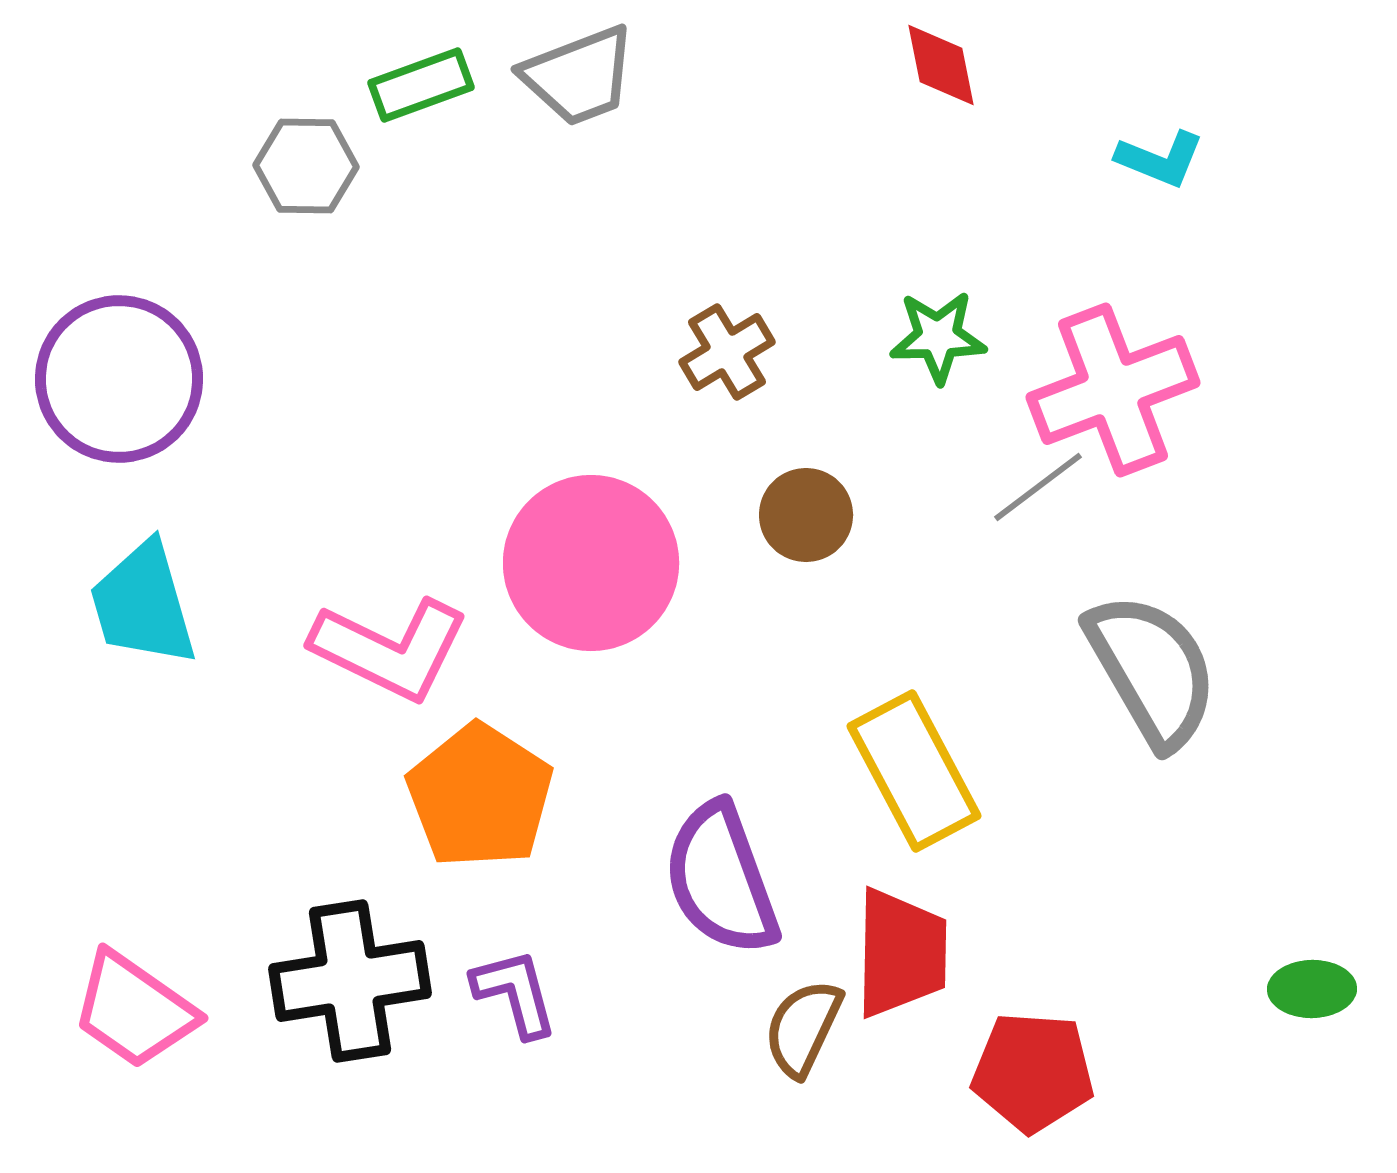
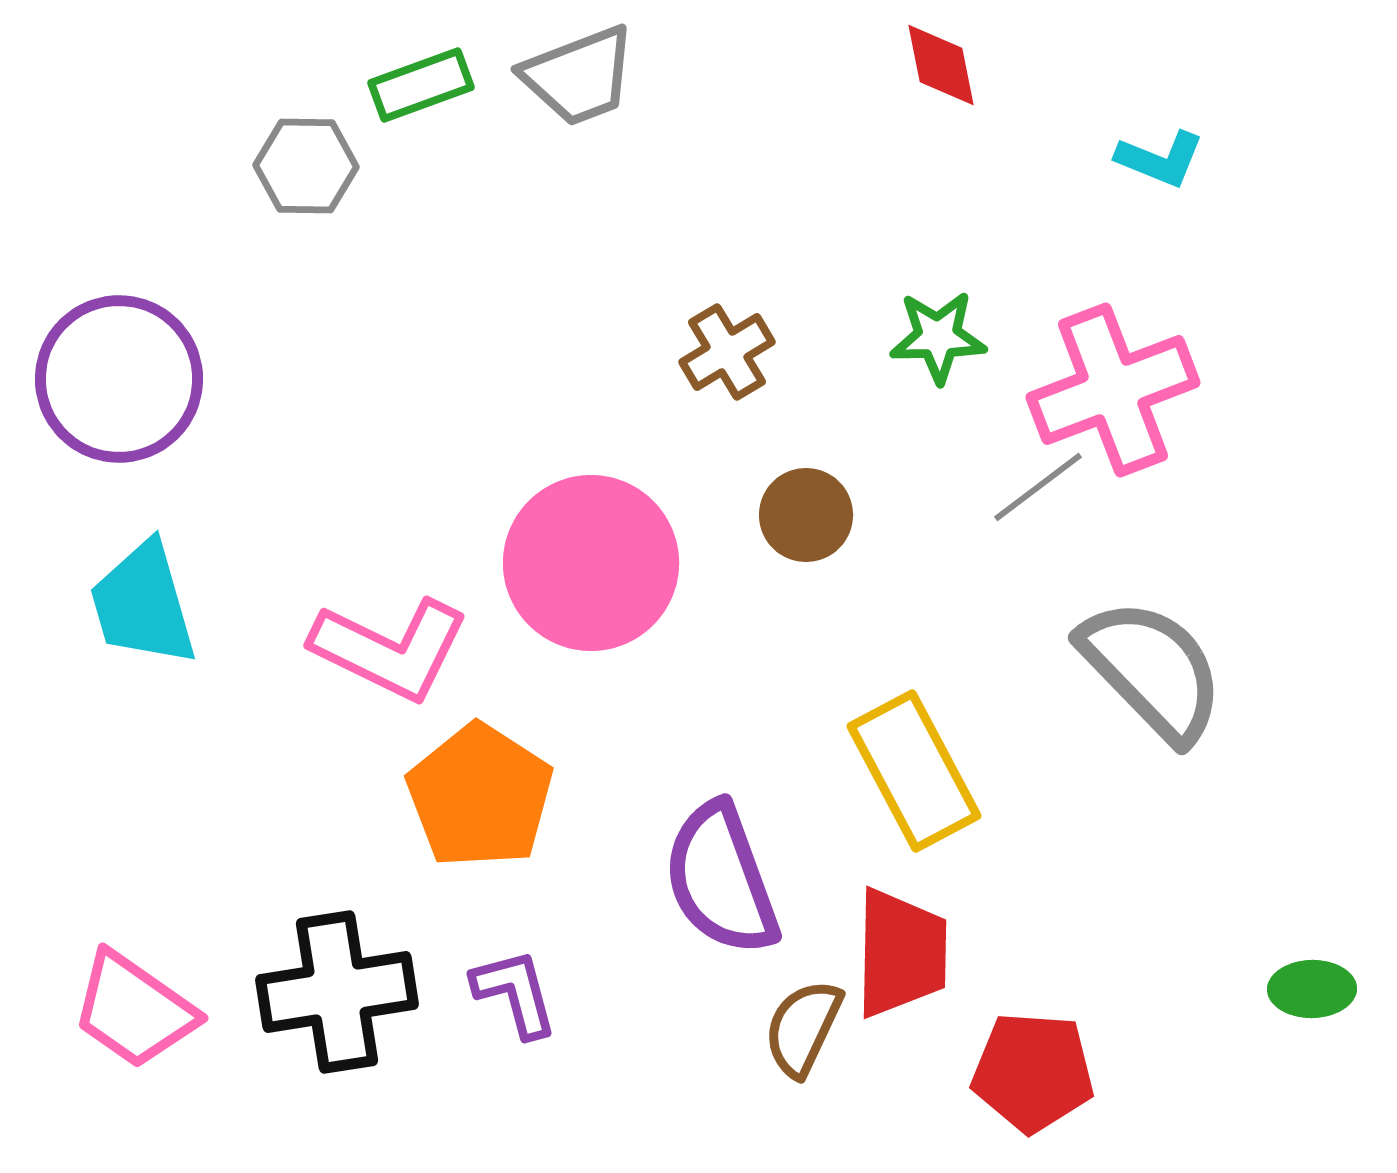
gray semicircle: rotated 14 degrees counterclockwise
black cross: moved 13 px left, 11 px down
